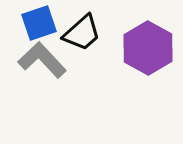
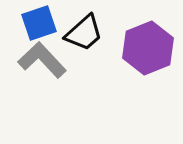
black trapezoid: moved 2 px right
purple hexagon: rotated 9 degrees clockwise
